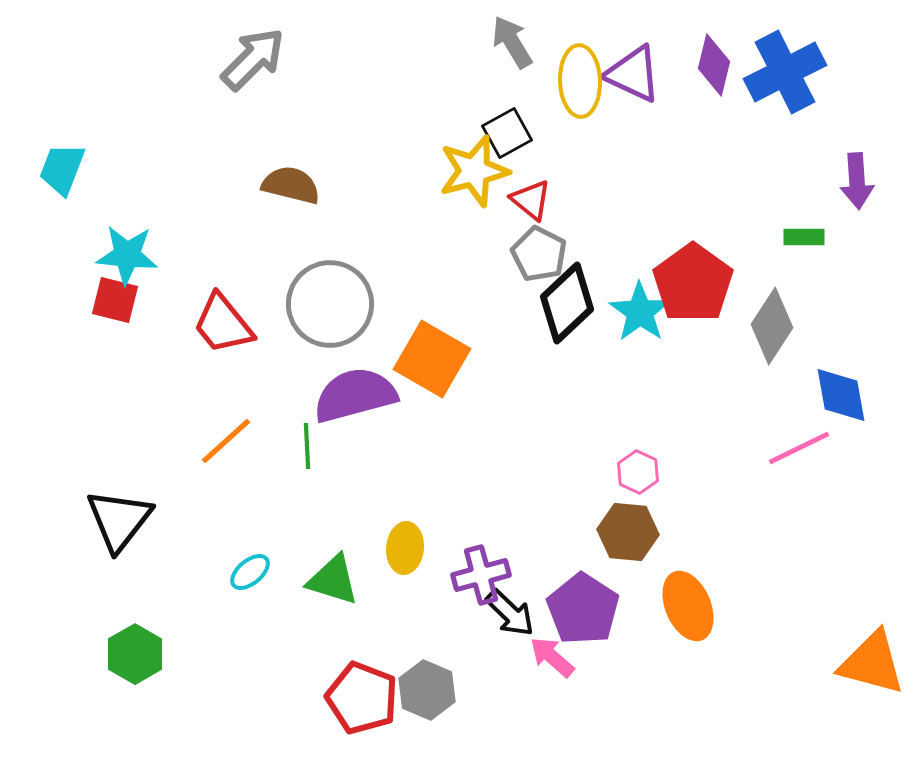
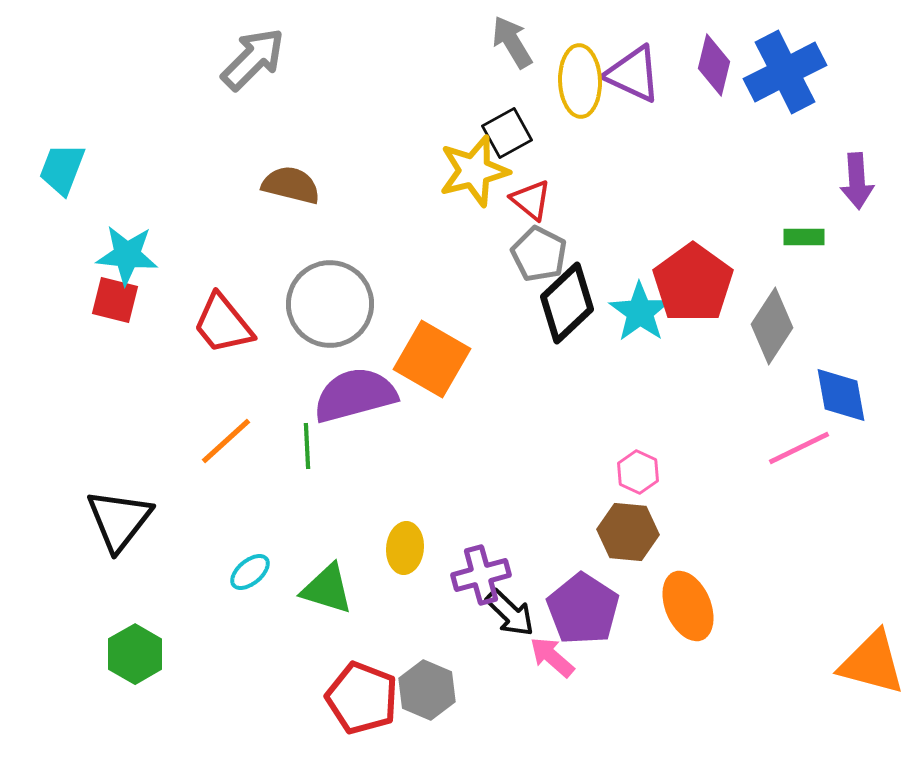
green triangle at (333, 580): moved 6 px left, 9 px down
